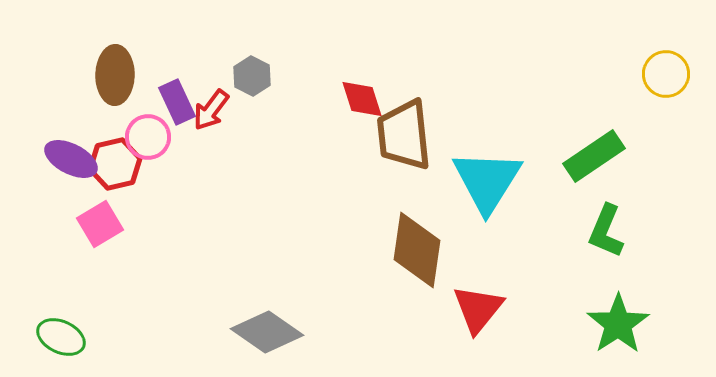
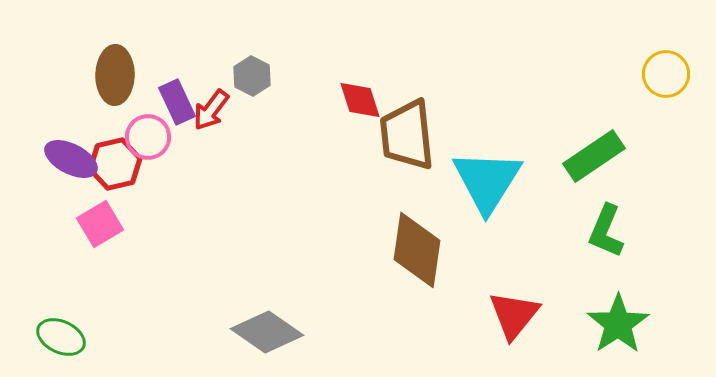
red diamond: moved 2 px left, 1 px down
brown trapezoid: moved 3 px right
red triangle: moved 36 px right, 6 px down
